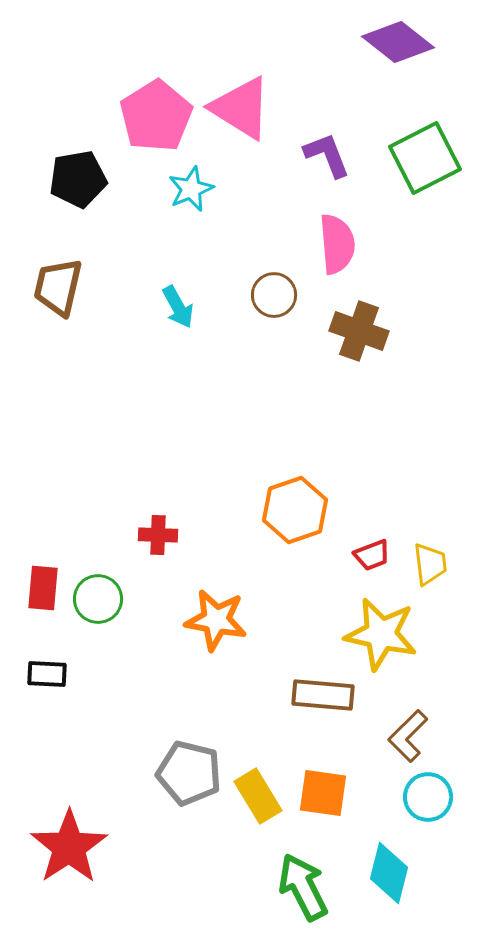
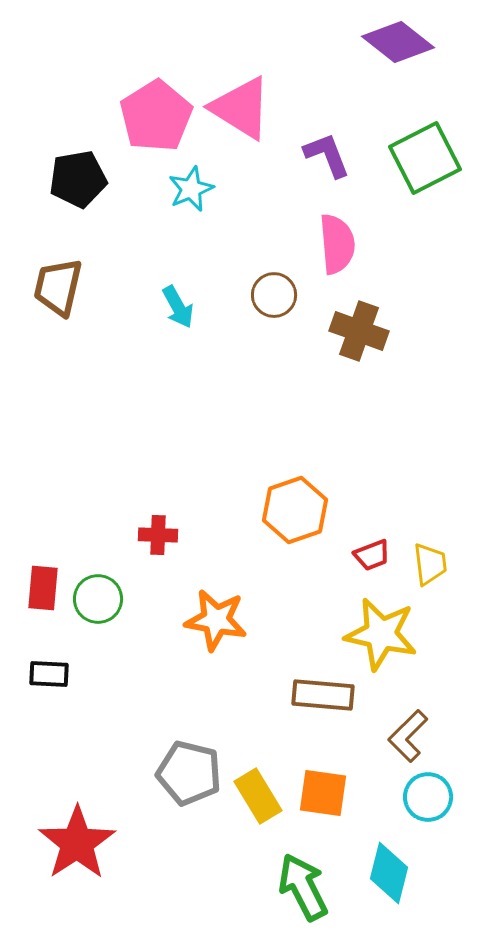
black rectangle: moved 2 px right
red star: moved 8 px right, 4 px up
